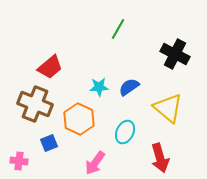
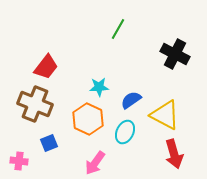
red trapezoid: moved 4 px left; rotated 12 degrees counterclockwise
blue semicircle: moved 2 px right, 13 px down
yellow triangle: moved 3 px left, 7 px down; rotated 12 degrees counterclockwise
orange hexagon: moved 9 px right
red arrow: moved 14 px right, 4 px up
